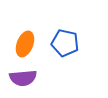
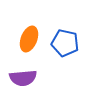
orange ellipse: moved 4 px right, 5 px up
